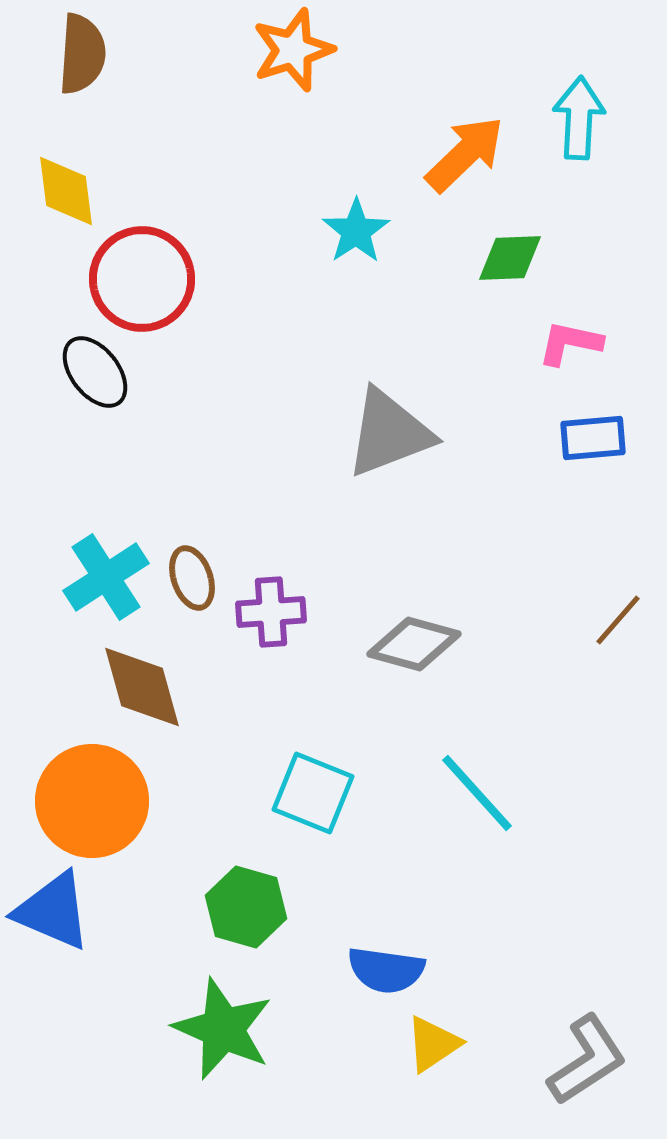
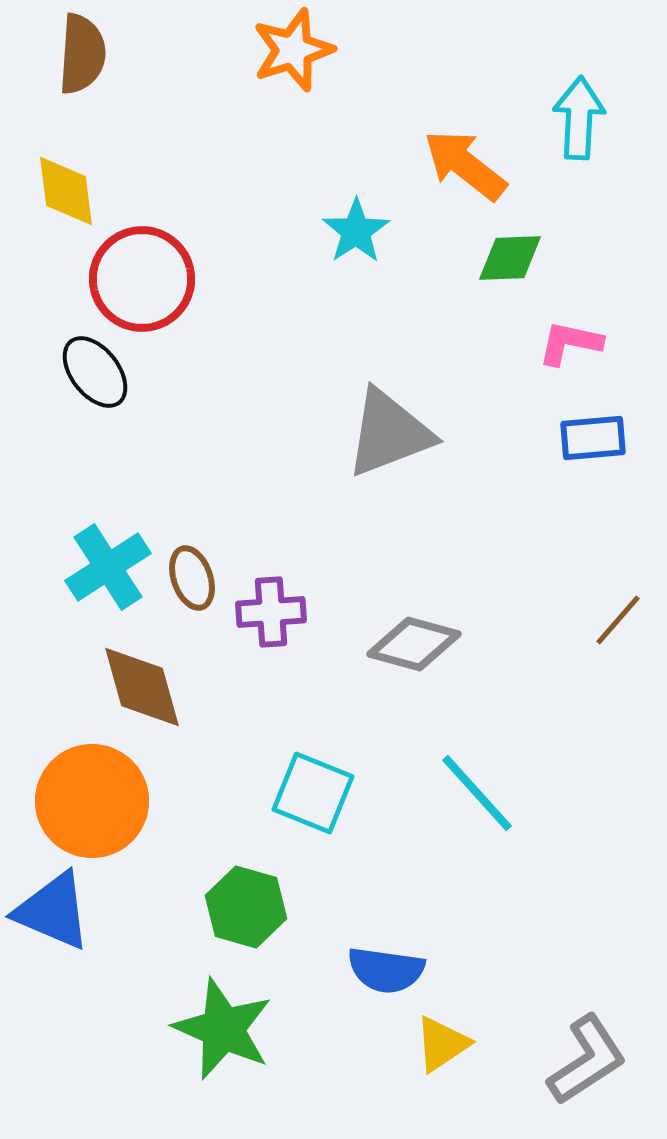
orange arrow: moved 11 px down; rotated 98 degrees counterclockwise
cyan cross: moved 2 px right, 10 px up
yellow triangle: moved 9 px right
